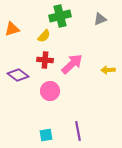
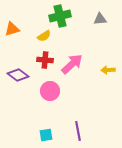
gray triangle: rotated 16 degrees clockwise
yellow semicircle: rotated 16 degrees clockwise
